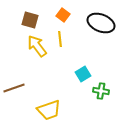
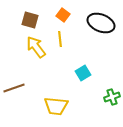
yellow arrow: moved 1 px left, 1 px down
cyan square: moved 1 px up
green cross: moved 11 px right, 6 px down; rotated 28 degrees counterclockwise
yellow trapezoid: moved 7 px right, 4 px up; rotated 25 degrees clockwise
